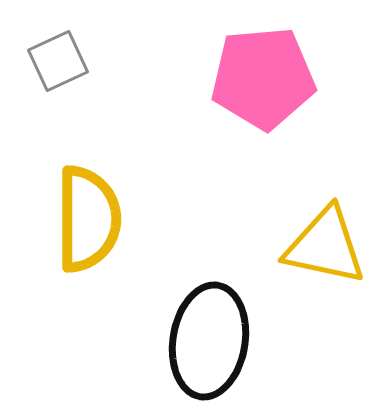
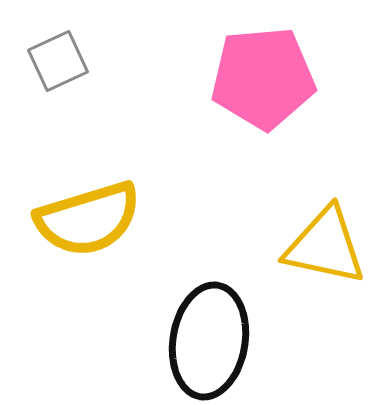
yellow semicircle: rotated 73 degrees clockwise
